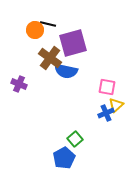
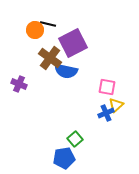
purple square: rotated 12 degrees counterclockwise
blue pentagon: rotated 20 degrees clockwise
